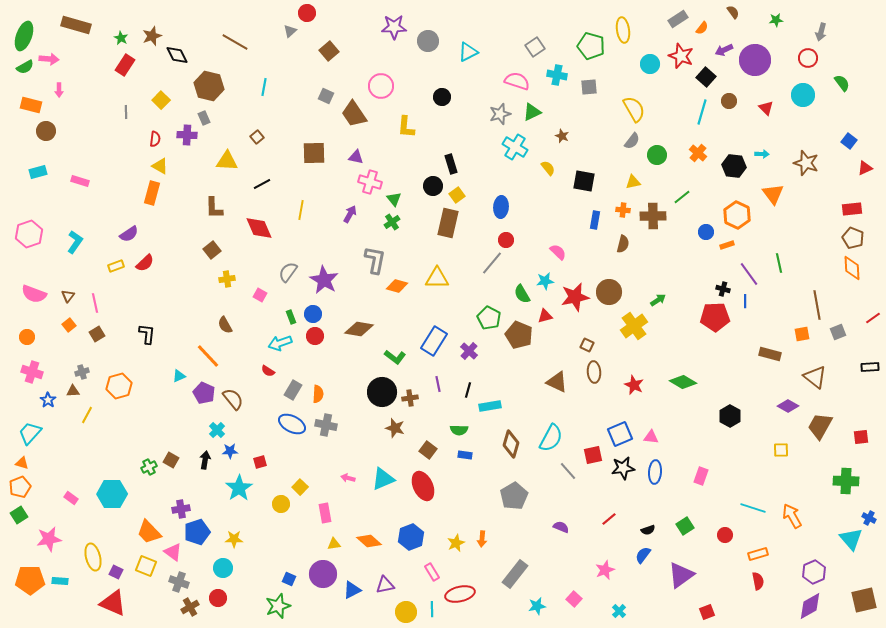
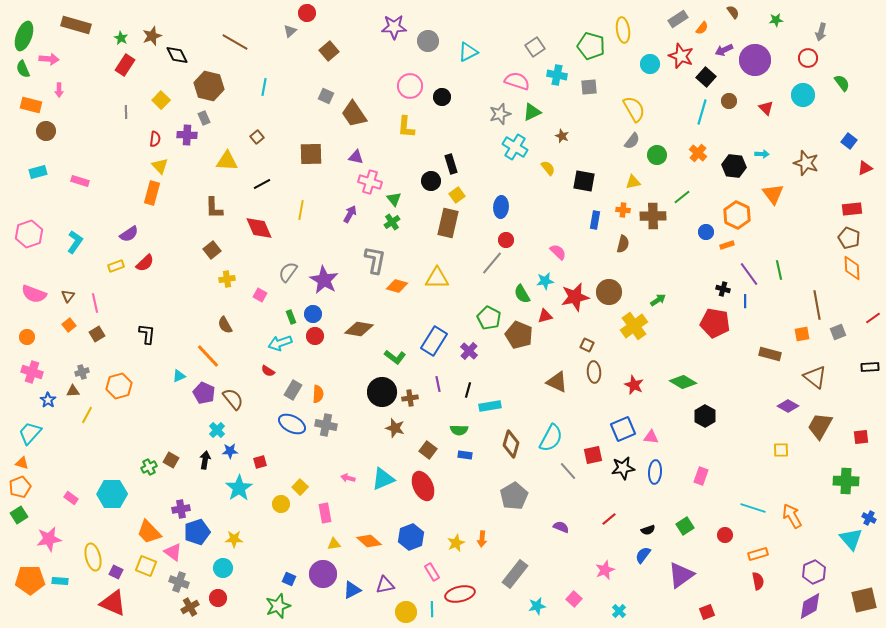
green semicircle at (25, 67): moved 2 px left, 2 px down; rotated 96 degrees clockwise
pink circle at (381, 86): moved 29 px right
brown square at (314, 153): moved 3 px left, 1 px down
yellow triangle at (160, 166): rotated 18 degrees clockwise
black circle at (433, 186): moved 2 px left, 5 px up
brown pentagon at (853, 238): moved 4 px left
green line at (779, 263): moved 7 px down
red pentagon at (715, 317): moved 6 px down; rotated 12 degrees clockwise
black hexagon at (730, 416): moved 25 px left
blue square at (620, 434): moved 3 px right, 5 px up
